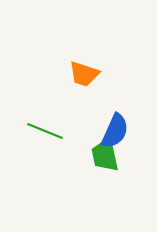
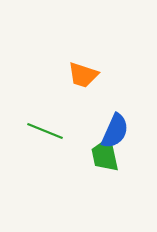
orange trapezoid: moved 1 px left, 1 px down
